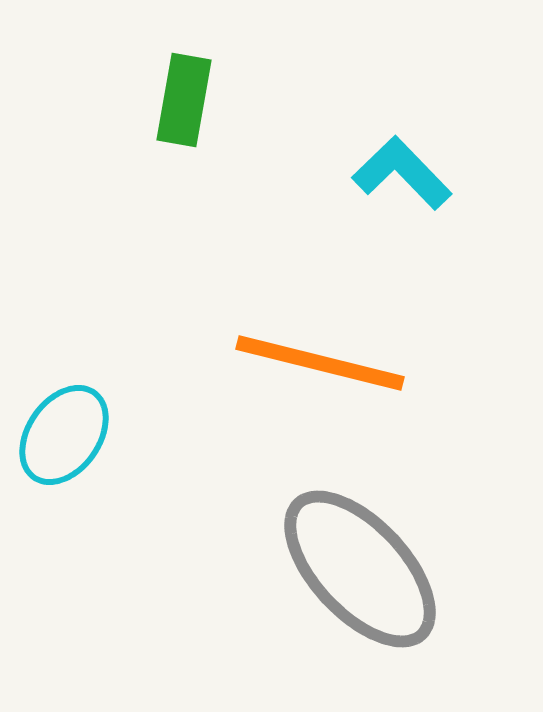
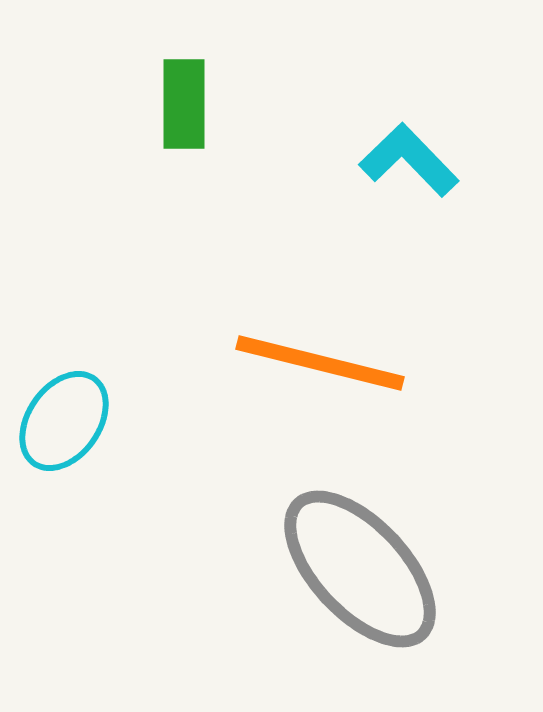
green rectangle: moved 4 px down; rotated 10 degrees counterclockwise
cyan L-shape: moved 7 px right, 13 px up
cyan ellipse: moved 14 px up
